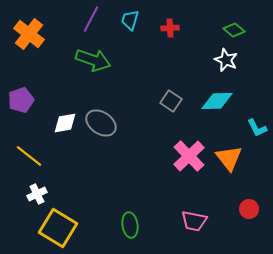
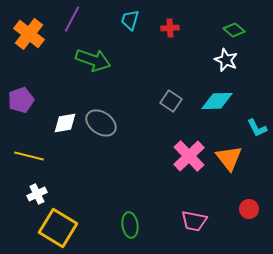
purple line: moved 19 px left
yellow line: rotated 24 degrees counterclockwise
